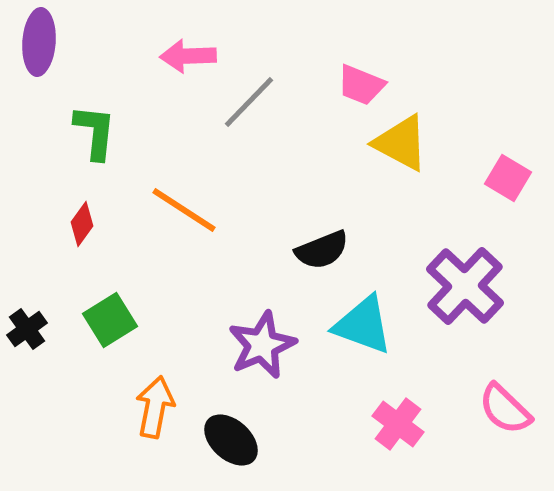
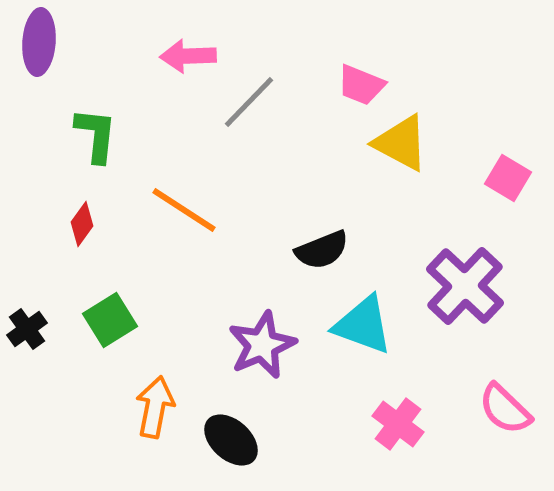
green L-shape: moved 1 px right, 3 px down
